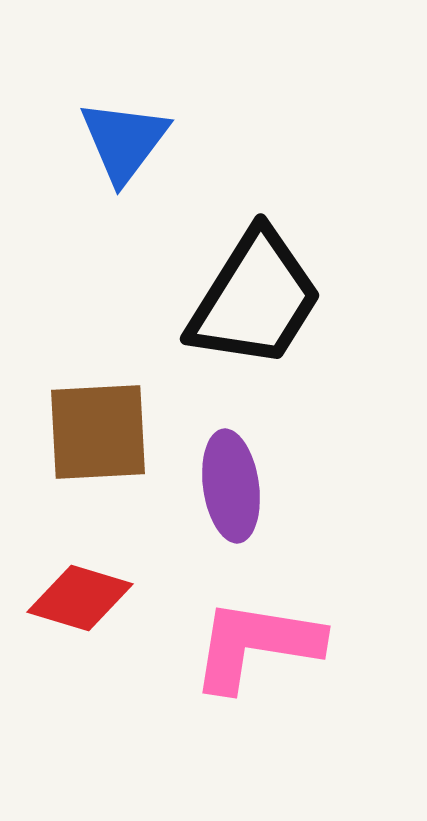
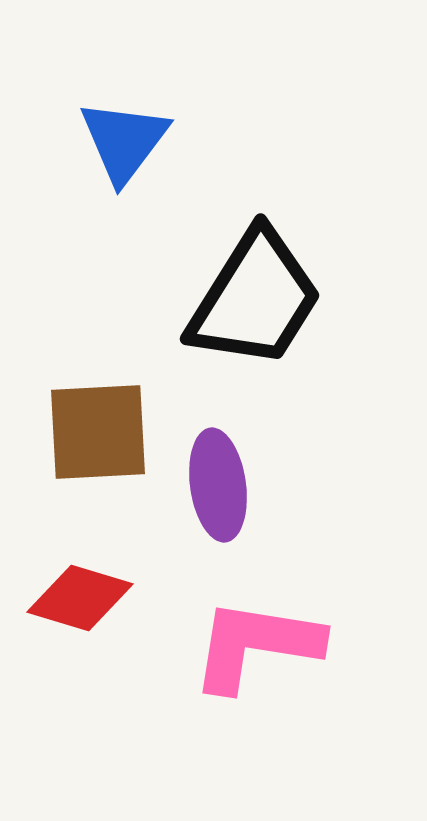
purple ellipse: moved 13 px left, 1 px up
